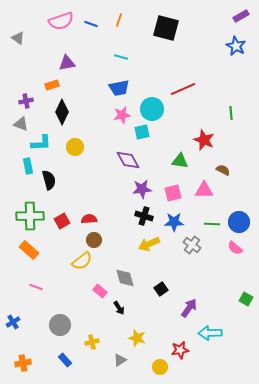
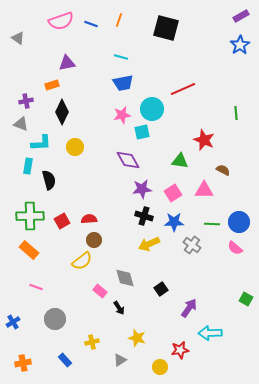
blue star at (236, 46): moved 4 px right, 1 px up; rotated 12 degrees clockwise
blue trapezoid at (119, 88): moved 4 px right, 5 px up
green line at (231, 113): moved 5 px right
cyan rectangle at (28, 166): rotated 21 degrees clockwise
pink square at (173, 193): rotated 18 degrees counterclockwise
gray circle at (60, 325): moved 5 px left, 6 px up
